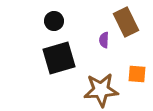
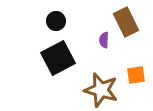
black circle: moved 2 px right
black square: moved 1 px left; rotated 12 degrees counterclockwise
orange square: moved 1 px left, 1 px down; rotated 12 degrees counterclockwise
brown star: rotated 20 degrees clockwise
